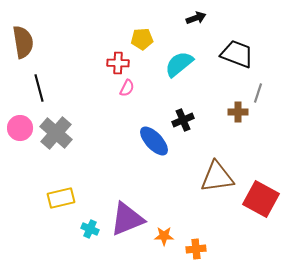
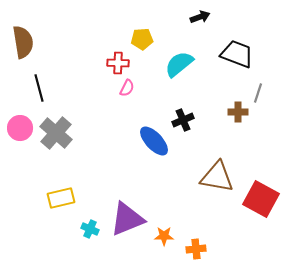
black arrow: moved 4 px right, 1 px up
brown triangle: rotated 18 degrees clockwise
